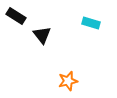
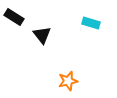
black rectangle: moved 2 px left, 1 px down
